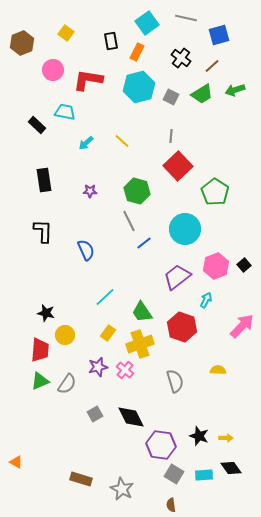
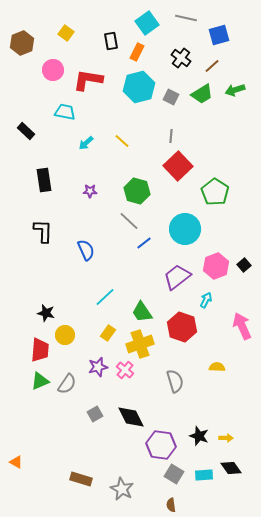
black rectangle at (37, 125): moved 11 px left, 6 px down
gray line at (129, 221): rotated 20 degrees counterclockwise
pink arrow at (242, 326): rotated 68 degrees counterclockwise
yellow semicircle at (218, 370): moved 1 px left, 3 px up
